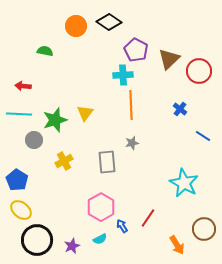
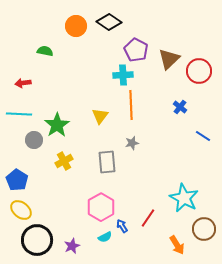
red arrow: moved 3 px up; rotated 14 degrees counterclockwise
blue cross: moved 2 px up
yellow triangle: moved 15 px right, 3 px down
green star: moved 2 px right, 5 px down; rotated 15 degrees counterclockwise
cyan star: moved 15 px down
cyan semicircle: moved 5 px right, 2 px up
